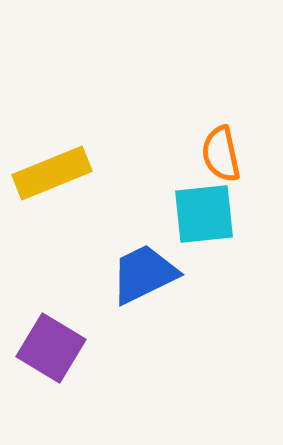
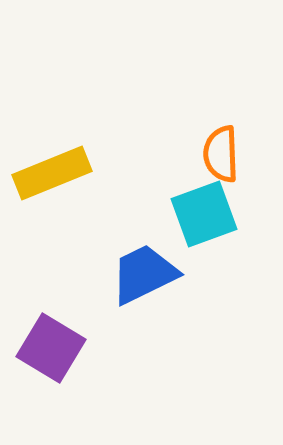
orange semicircle: rotated 10 degrees clockwise
cyan square: rotated 14 degrees counterclockwise
